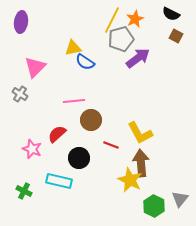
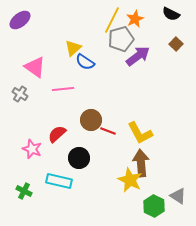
purple ellipse: moved 1 px left, 2 px up; rotated 45 degrees clockwise
brown square: moved 8 px down; rotated 16 degrees clockwise
yellow triangle: rotated 30 degrees counterclockwise
purple arrow: moved 2 px up
pink triangle: rotated 40 degrees counterclockwise
pink line: moved 11 px left, 12 px up
red line: moved 3 px left, 14 px up
gray triangle: moved 2 px left, 3 px up; rotated 36 degrees counterclockwise
